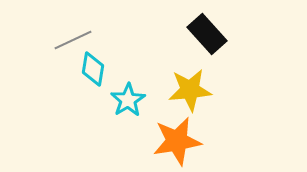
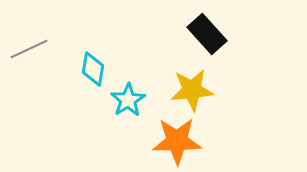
gray line: moved 44 px left, 9 px down
yellow star: moved 2 px right
orange star: rotated 9 degrees clockwise
